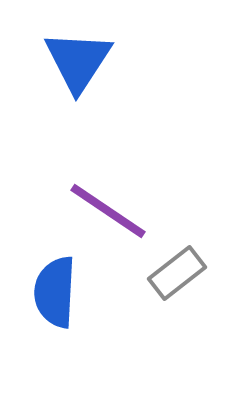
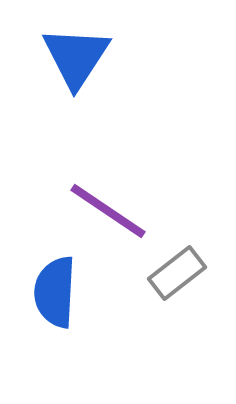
blue triangle: moved 2 px left, 4 px up
